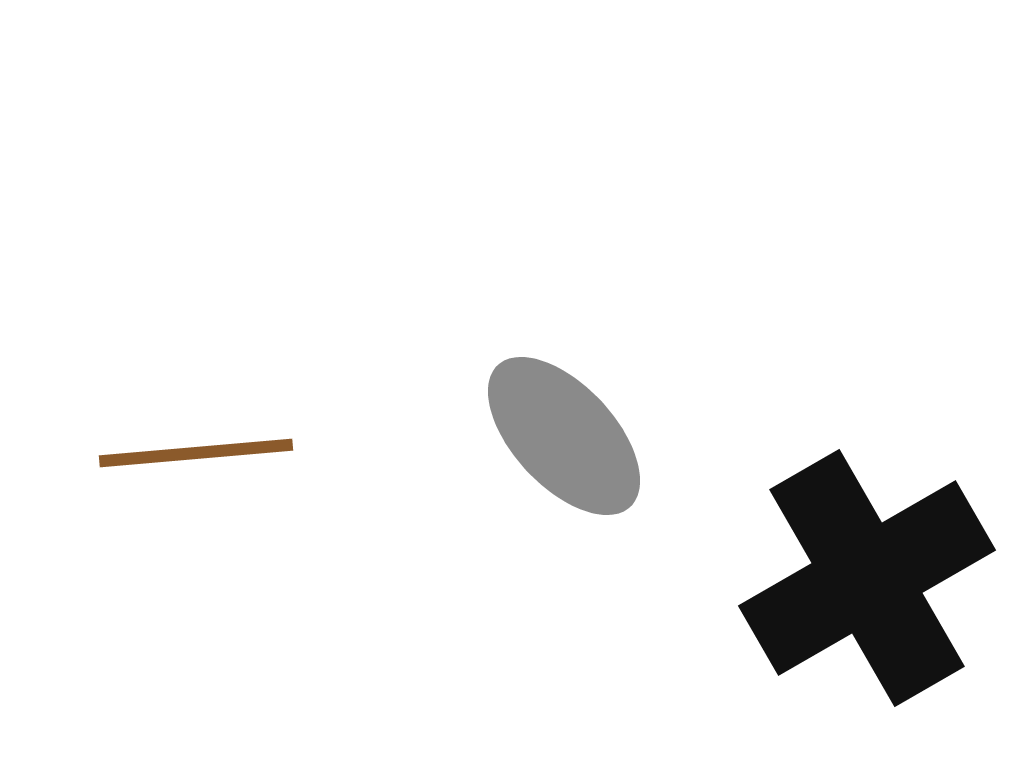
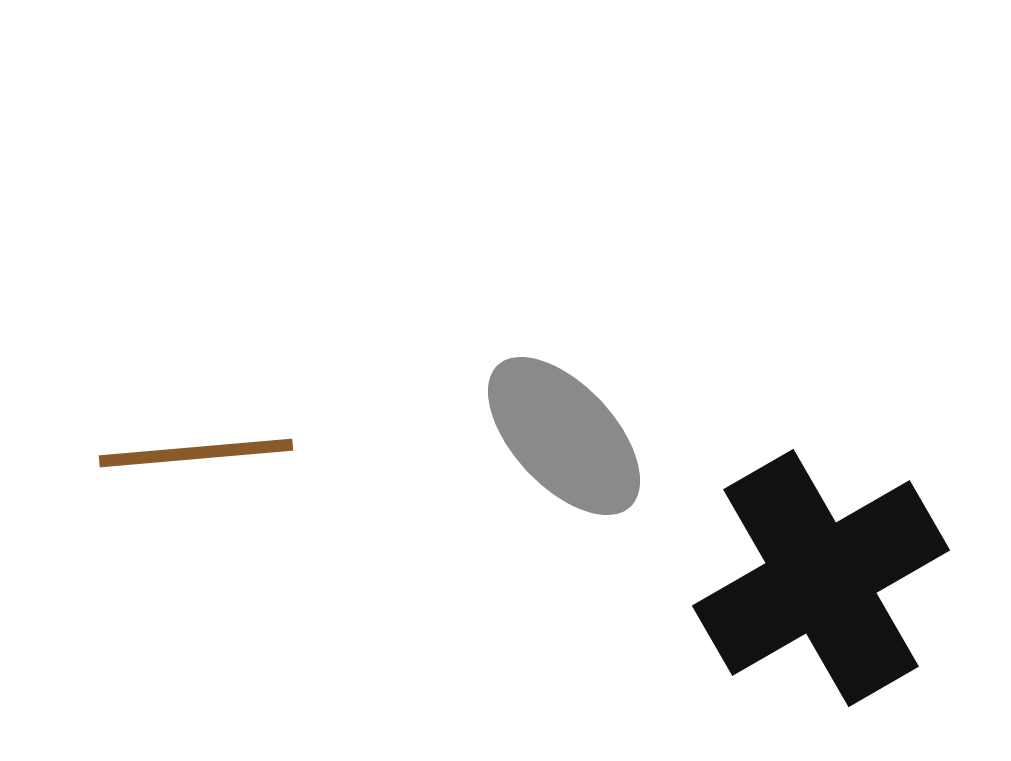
black cross: moved 46 px left
